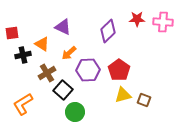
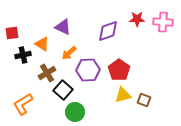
purple diamond: rotated 25 degrees clockwise
